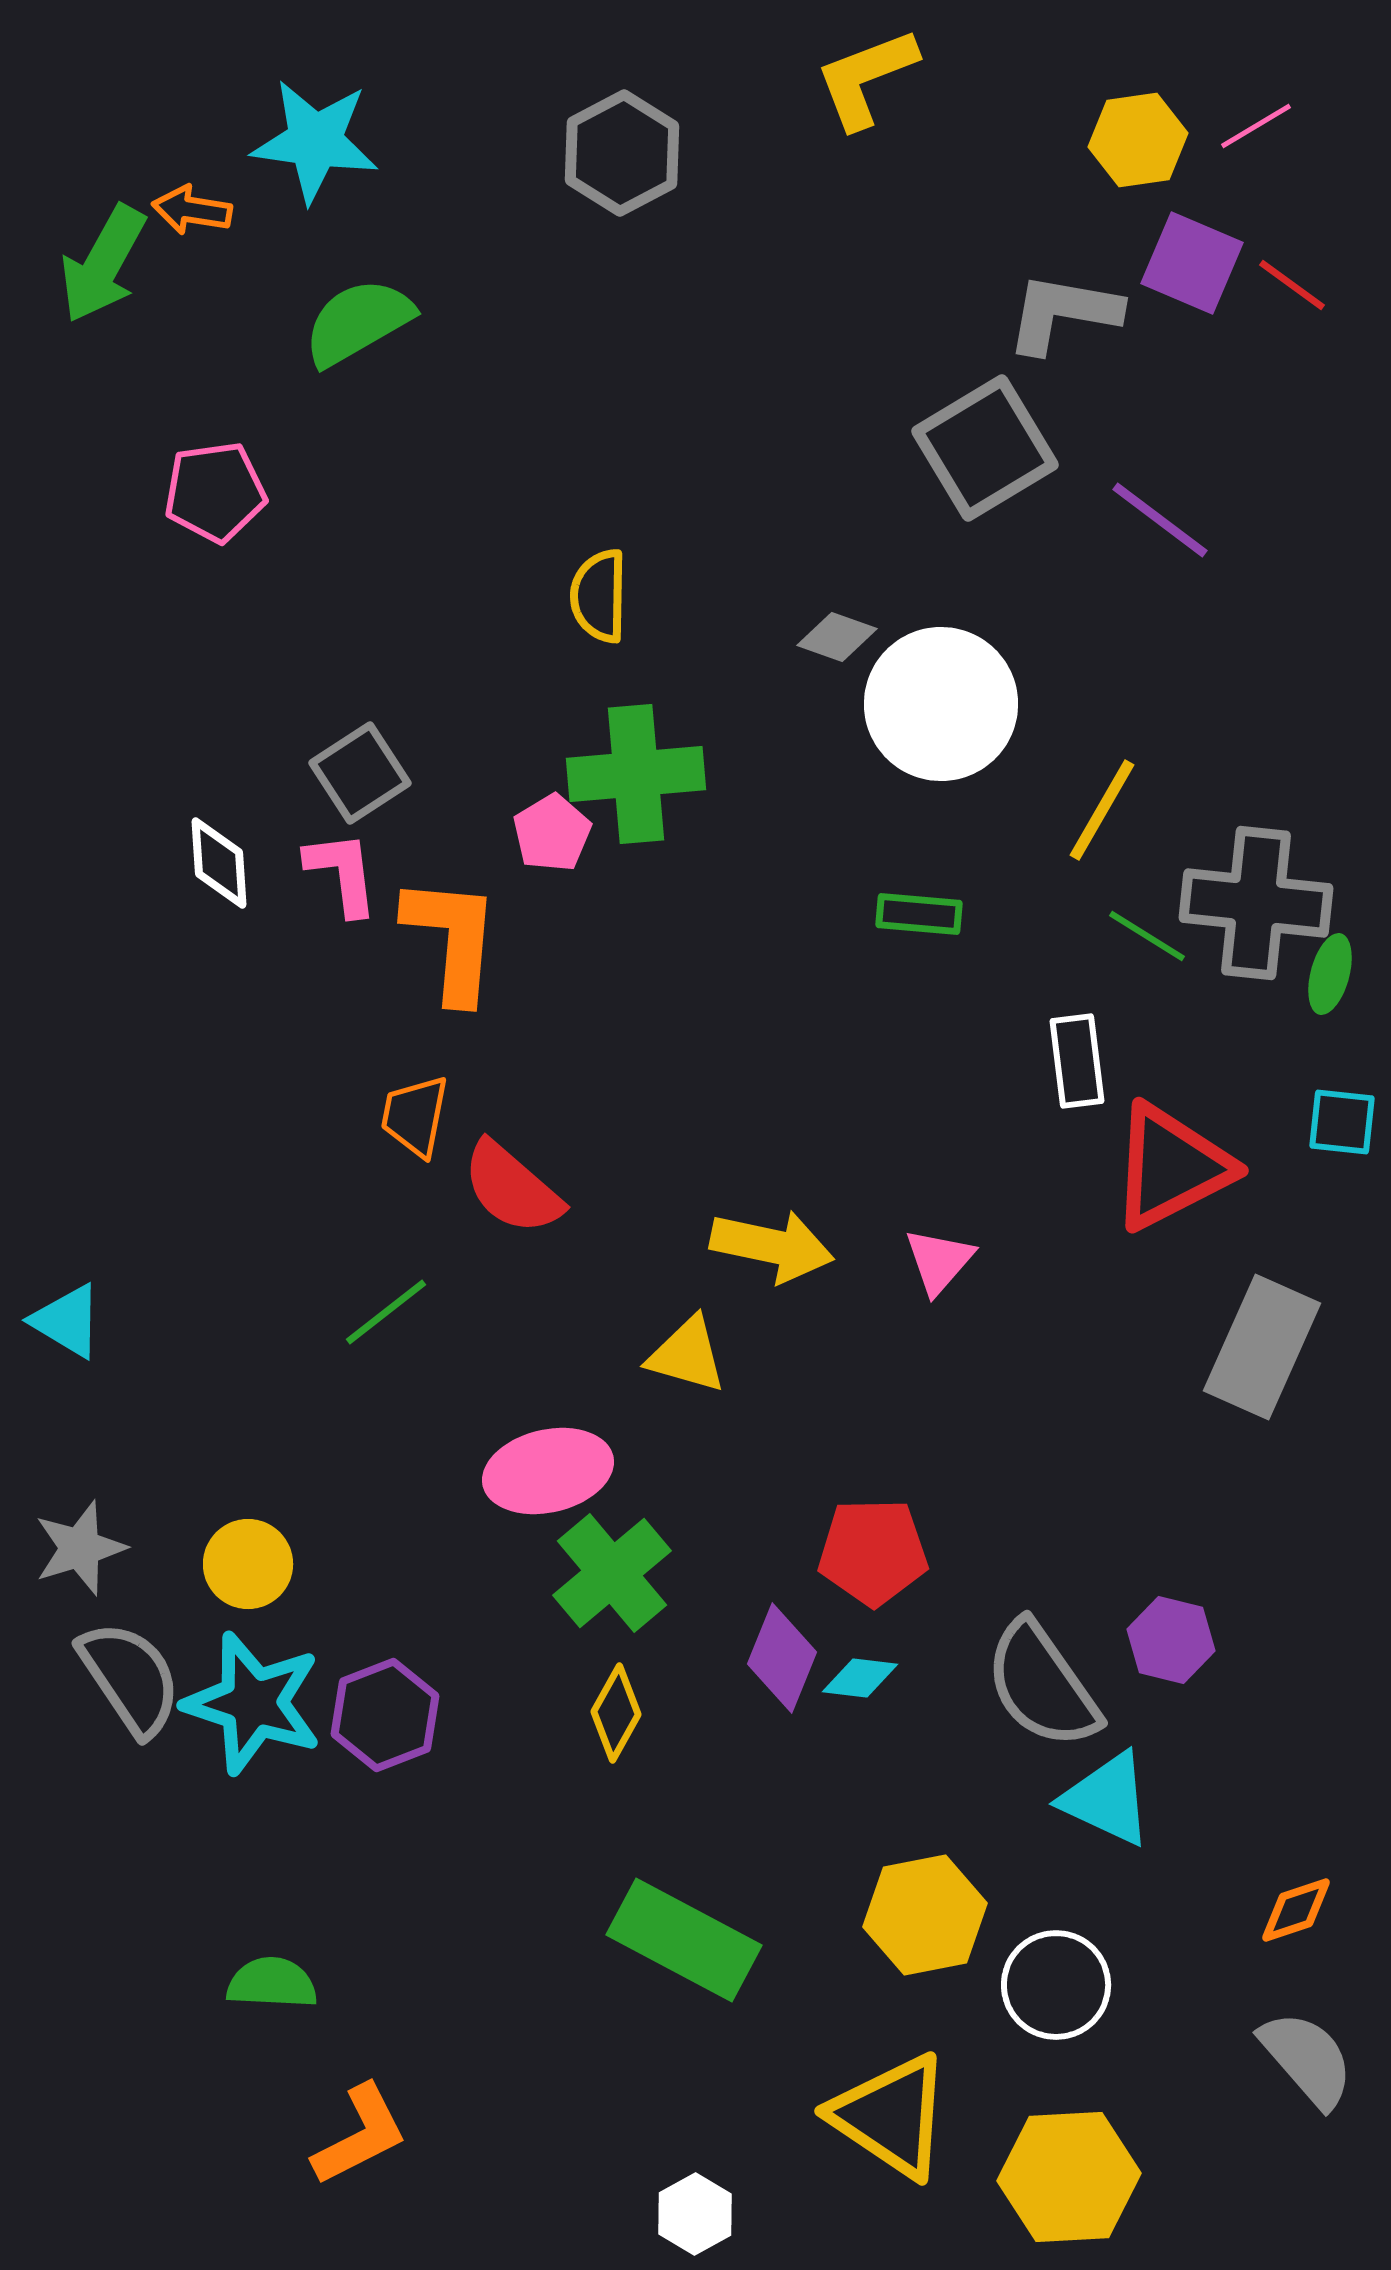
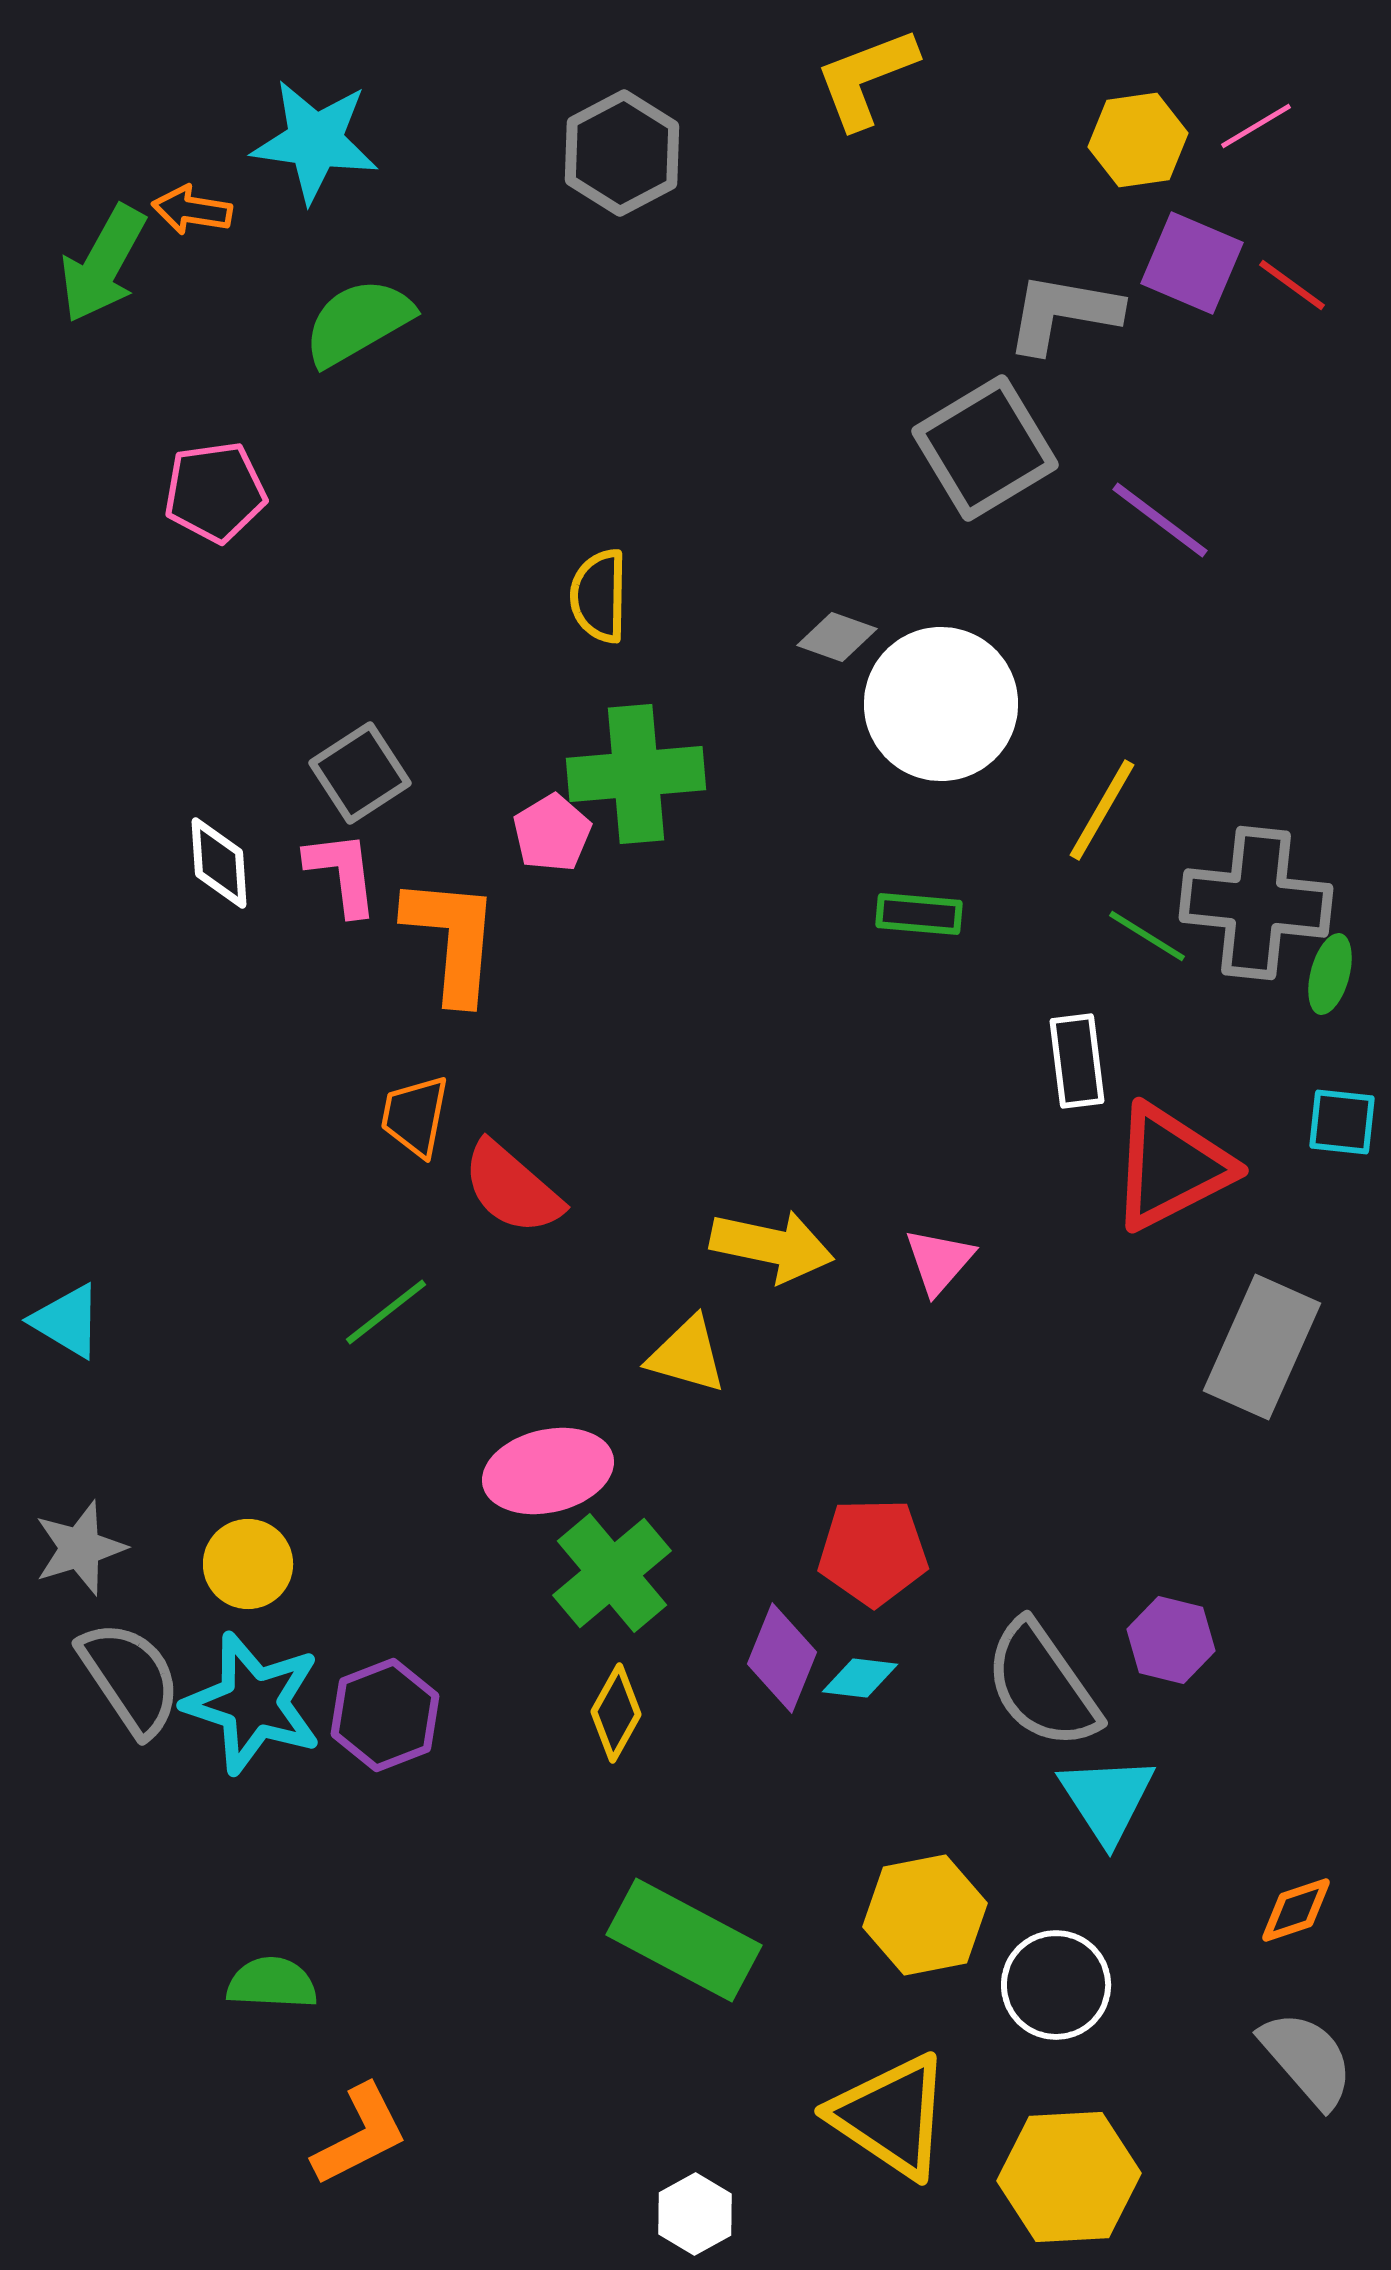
cyan triangle at (1107, 1799): rotated 32 degrees clockwise
